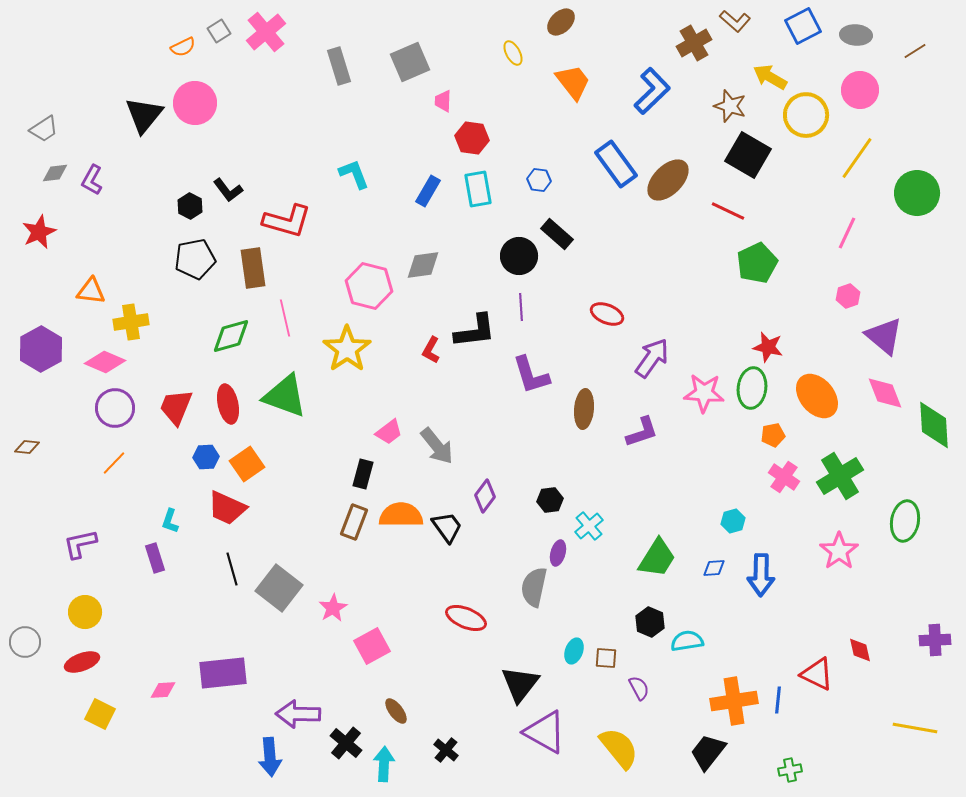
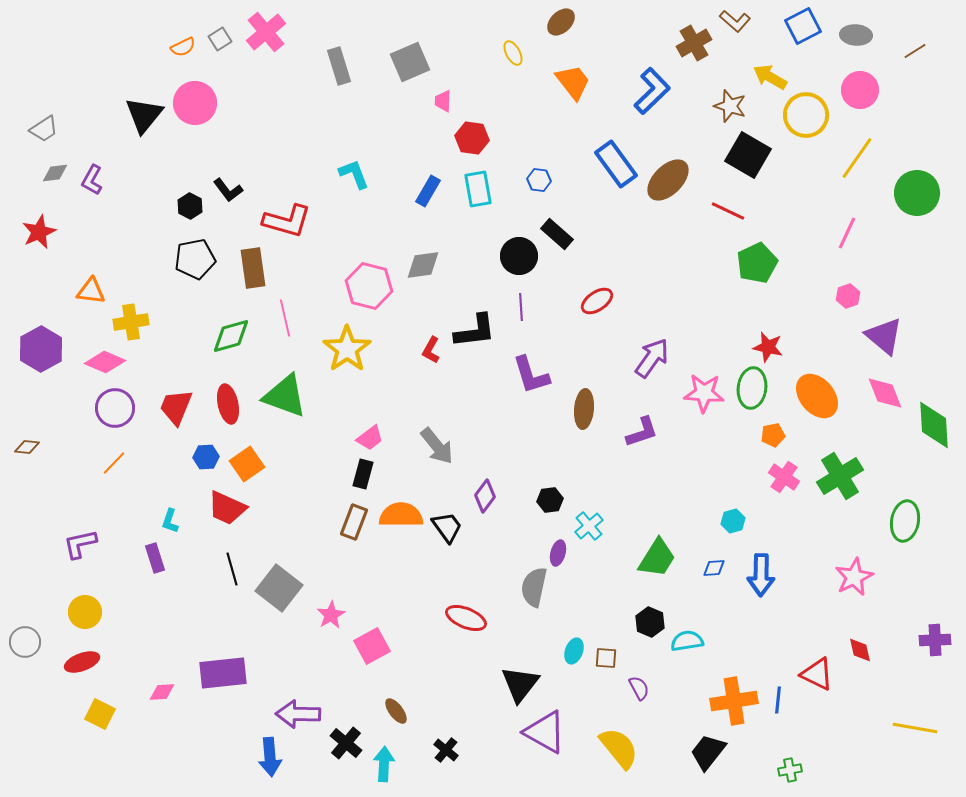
gray square at (219, 31): moved 1 px right, 8 px down
red ellipse at (607, 314): moved 10 px left, 13 px up; rotated 56 degrees counterclockwise
pink trapezoid at (389, 432): moved 19 px left, 6 px down
pink star at (839, 551): moved 15 px right, 26 px down; rotated 9 degrees clockwise
pink star at (333, 608): moved 2 px left, 7 px down
pink diamond at (163, 690): moved 1 px left, 2 px down
